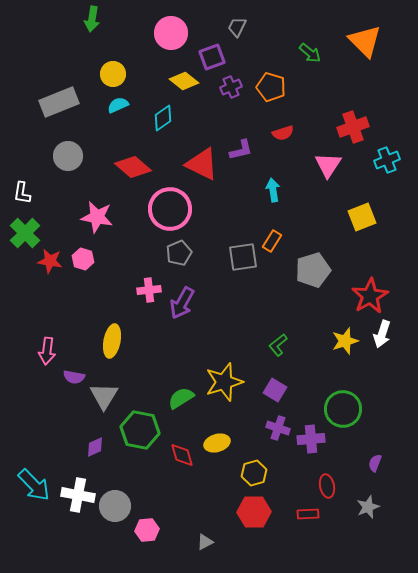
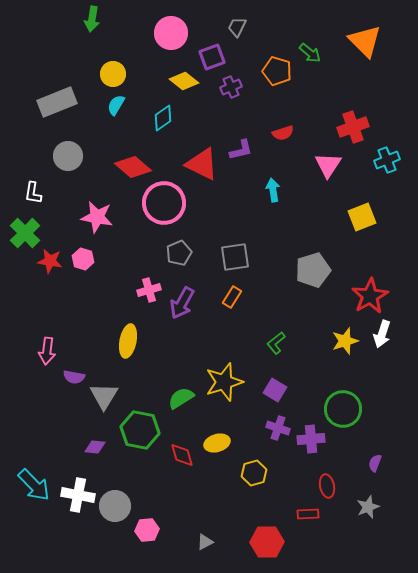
orange pentagon at (271, 87): moved 6 px right, 16 px up
gray rectangle at (59, 102): moved 2 px left
cyan semicircle at (118, 105): moved 2 px left; rotated 35 degrees counterclockwise
white L-shape at (22, 193): moved 11 px right
pink circle at (170, 209): moved 6 px left, 6 px up
orange rectangle at (272, 241): moved 40 px left, 56 px down
gray square at (243, 257): moved 8 px left
pink cross at (149, 290): rotated 10 degrees counterclockwise
yellow ellipse at (112, 341): moved 16 px right
green L-shape at (278, 345): moved 2 px left, 2 px up
purple diamond at (95, 447): rotated 30 degrees clockwise
red hexagon at (254, 512): moved 13 px right, 30 px down
